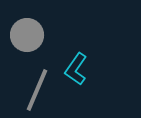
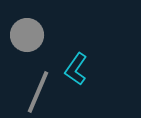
gray line: moved 1 px right, 2 px down
